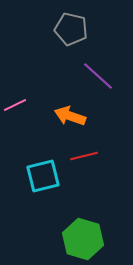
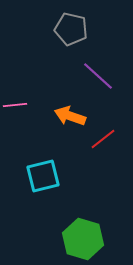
pink line: rotated 20 degrees clockwise
red line: moved 19 px right, 17 px up; rotated 24 degrees counterclockwise
